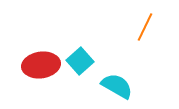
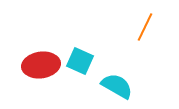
cyan square: rotated 24 degrees counterclockwise
